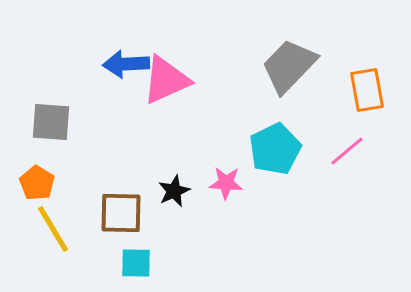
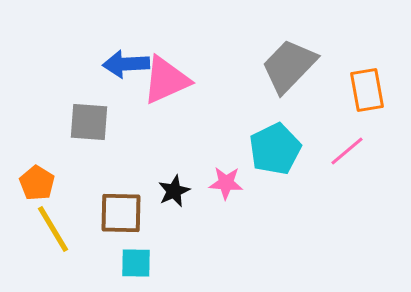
gray square: moved 38 px right
